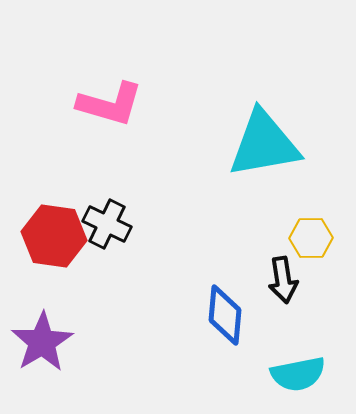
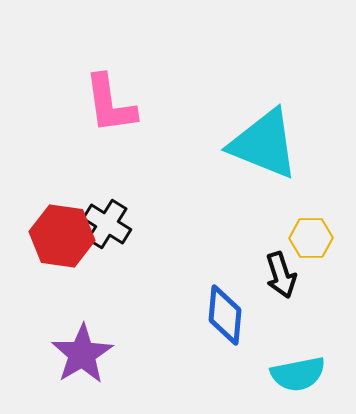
pink L-shape: rotated 66 degrees clockwise
cyan triangle: rotated 32 degrees clockwise
black cross: rotated 6 degrees clockwise
red hexagon: moved 8 px right
black arrow: moved 2 px left, 5 px up; rotated 9 degrees counterclockwise
purple star: moved 40 px right, 12 px down
